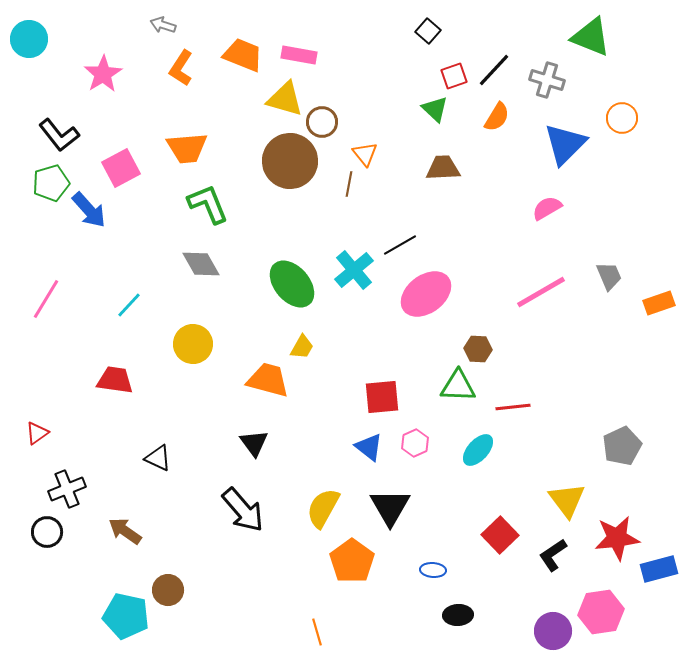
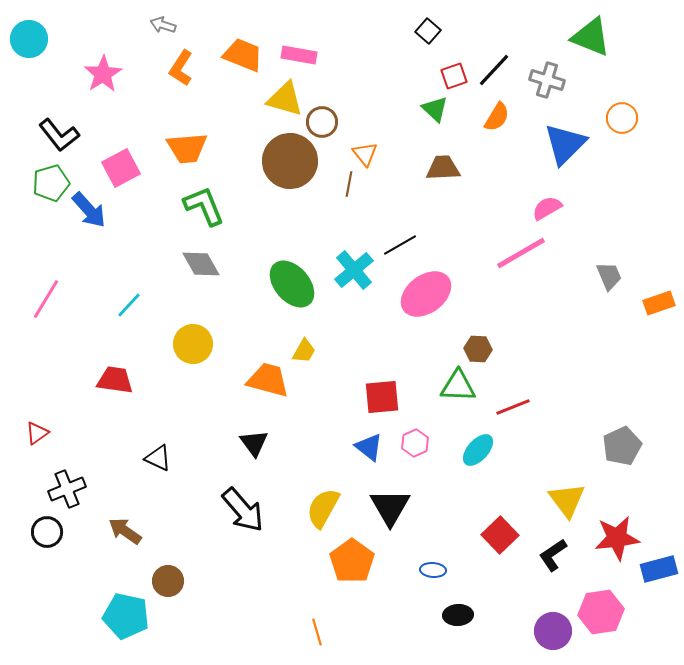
green L-shape at (208, 204): moved 4 px left, 2 px down
pink line at (541, 292): moved 20 px left, 39 px up
yellow trapezoid at (302, 347): moved 2 px right, 4 px down
red line at (513, 407): rotated 16 degrees counterclockwise
brown circle at (168, 590): moved 9 px up
